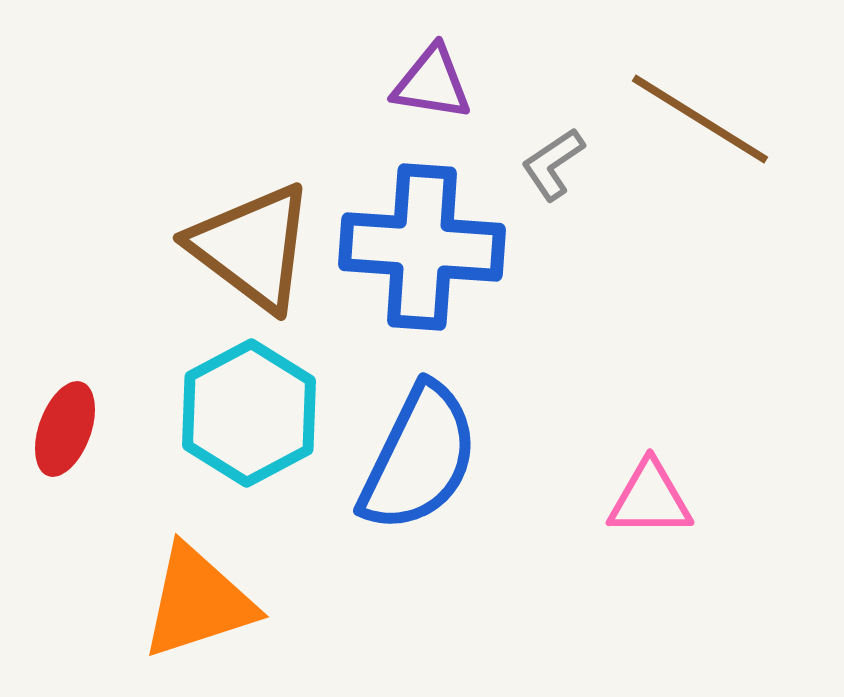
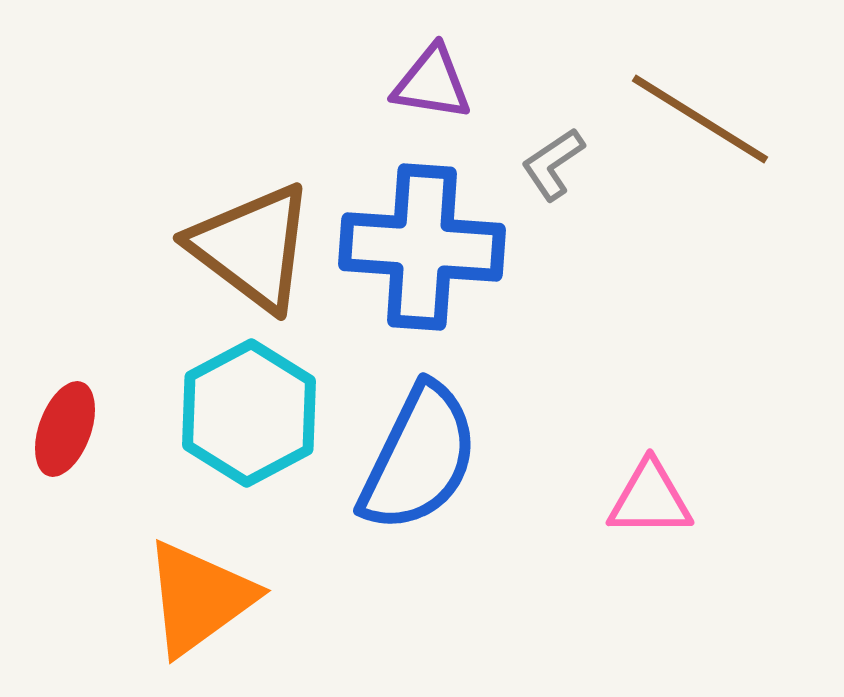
orange triangle: moved 1 px right, 4 px up; rotated 18 degrees counterclockwise
